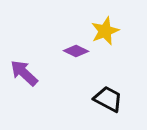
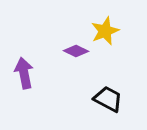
purple arrow: rotated 36 degrees clockwise
